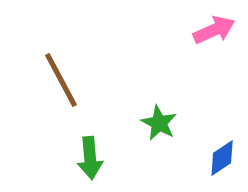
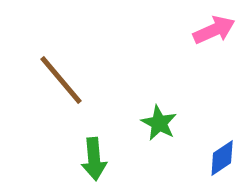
brown line: rotated 12 degrees counterclockwise
green arrow: moved 4 px right, 1 px down
